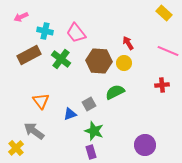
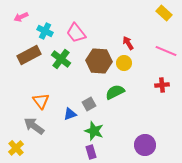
cyan cross: rotated 14 degrees clockwise
pink line: moved 2 px left
gray arrow: moved 5 px up
